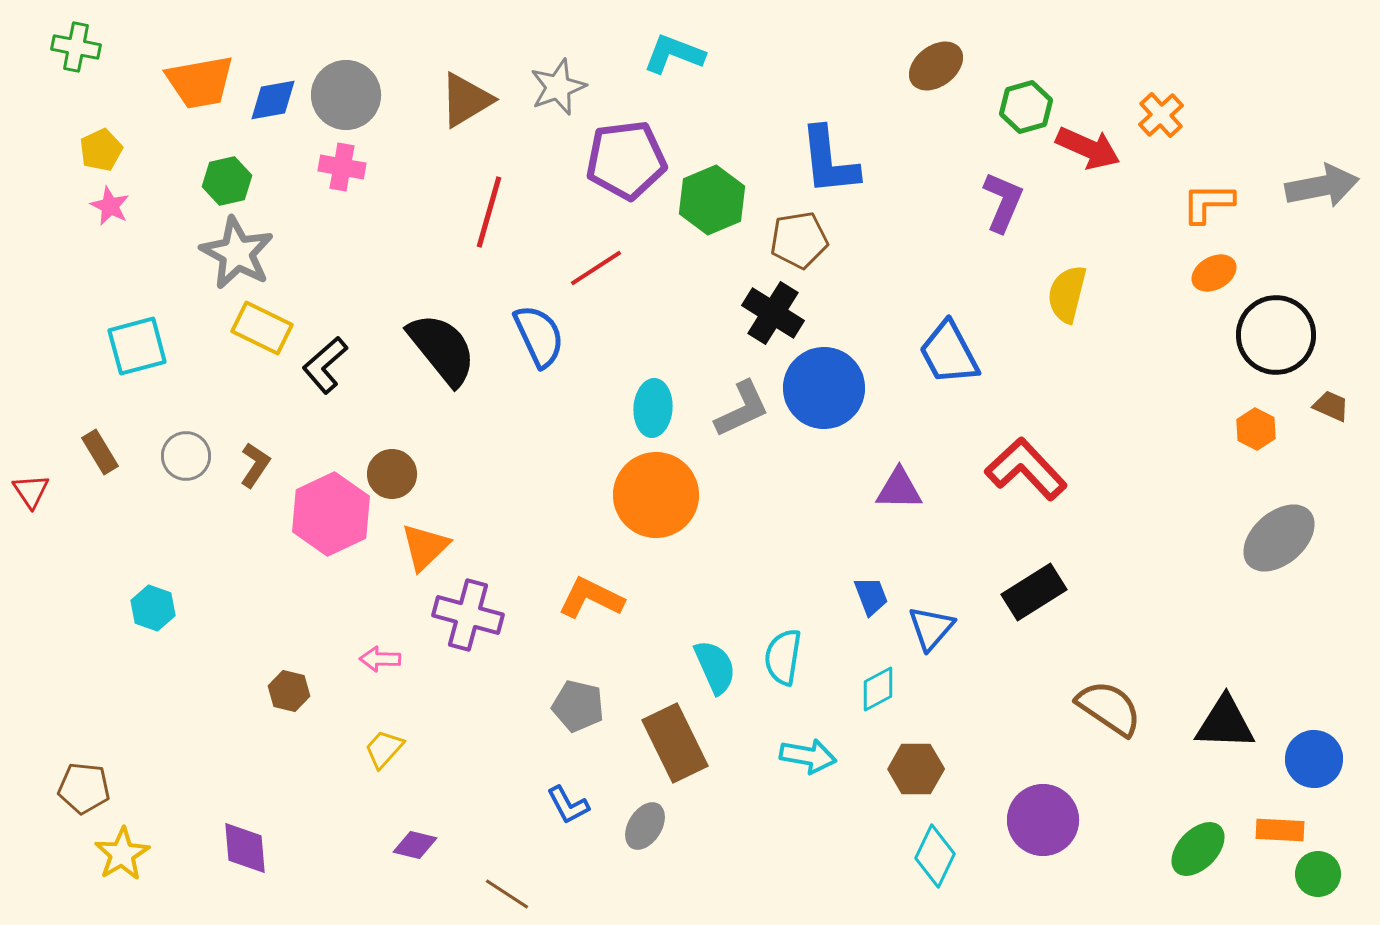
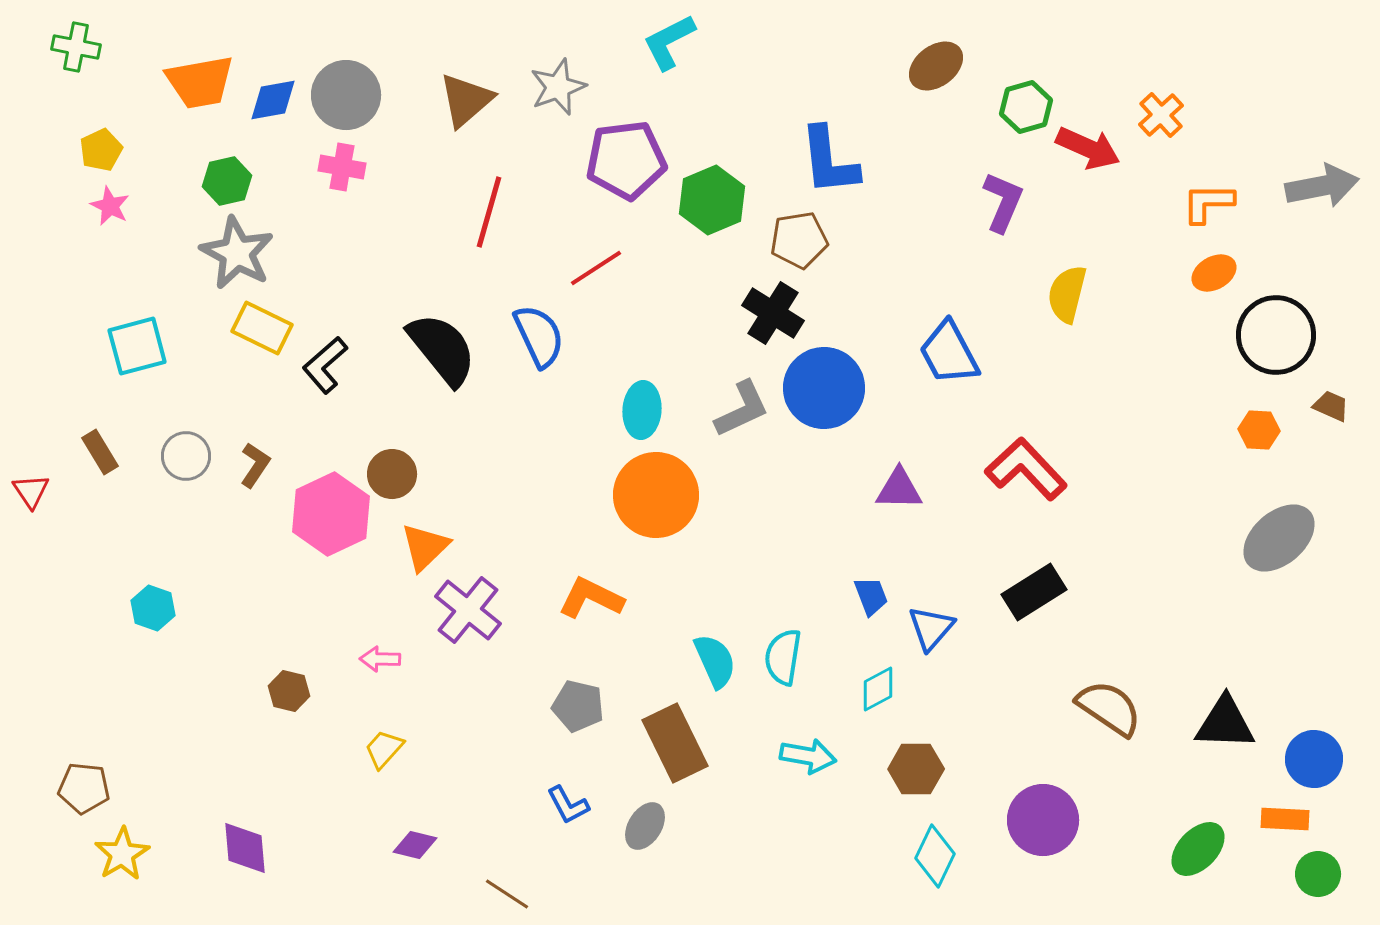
cyan L-shape at (674, 54): moved 5 px left, 12 px up; rotated 48 degrees counterclockwise
brown triangle at (466, 100): rotated 10 degrees counterclockwise
cyan ellipse at (653, 408): moved 11 px left, 2 px down
orange hexagon at (1256, 429): moved 3 px right, 1 px down; rotated 24 degrees counterclockwise
purple cross at (468, 615): moved 5 px up; rotated 24 degrees clockwise
cyan semicircle at (715, 667): moved 6 px up
orange rectangle at (1280, 830): moved 5 px right, 11 px up
